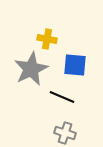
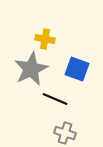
yellow cross: moved 2 px left
blue square: moved 2 px right, 4 px down; rotated 15 degrees clockwise
black line: moved 7 px left, 2 px down
